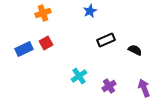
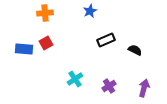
orange cross: moved 2 px right; rotated 14 degrees clockwise
blue rectangle: rotated 30 degrees clockwise
cyan cross: moved 4 px left, 3 px down
purple arrow: rotated 36 degrees clockwise
